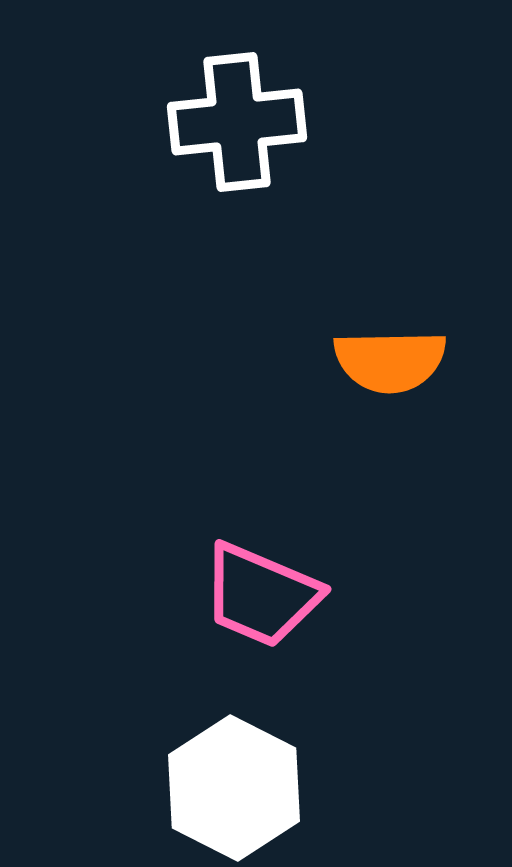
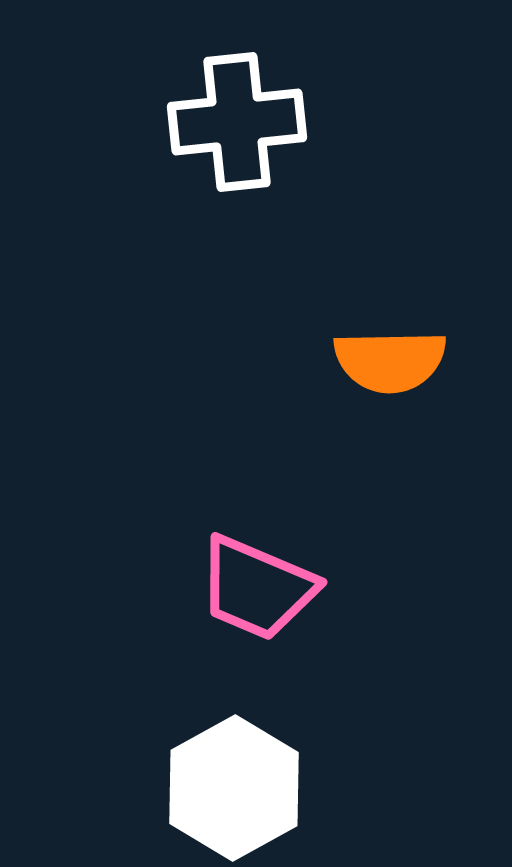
pink trapezoid: moved 4 px left, 7 px up
white hexagon: rotated 4 degrees clockwise
